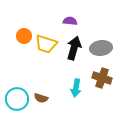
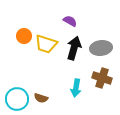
purple semicircle: rotated 24 degrees clockwise
